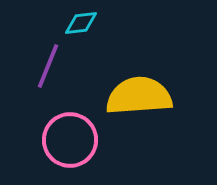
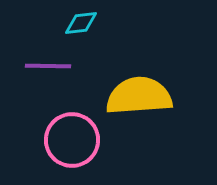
purple line: rotated 69 degrees clockwise
pink circle: moved 2 px right
